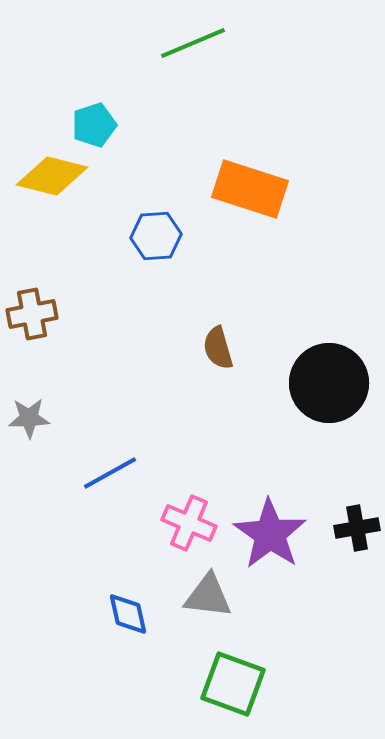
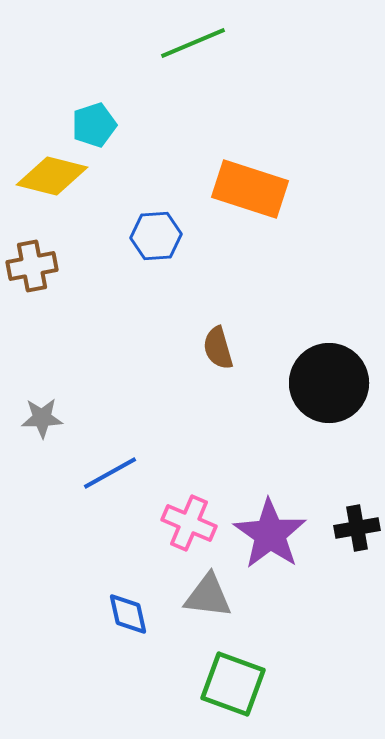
brown cross: moved 48 px up
gray star: moved 13 px right
